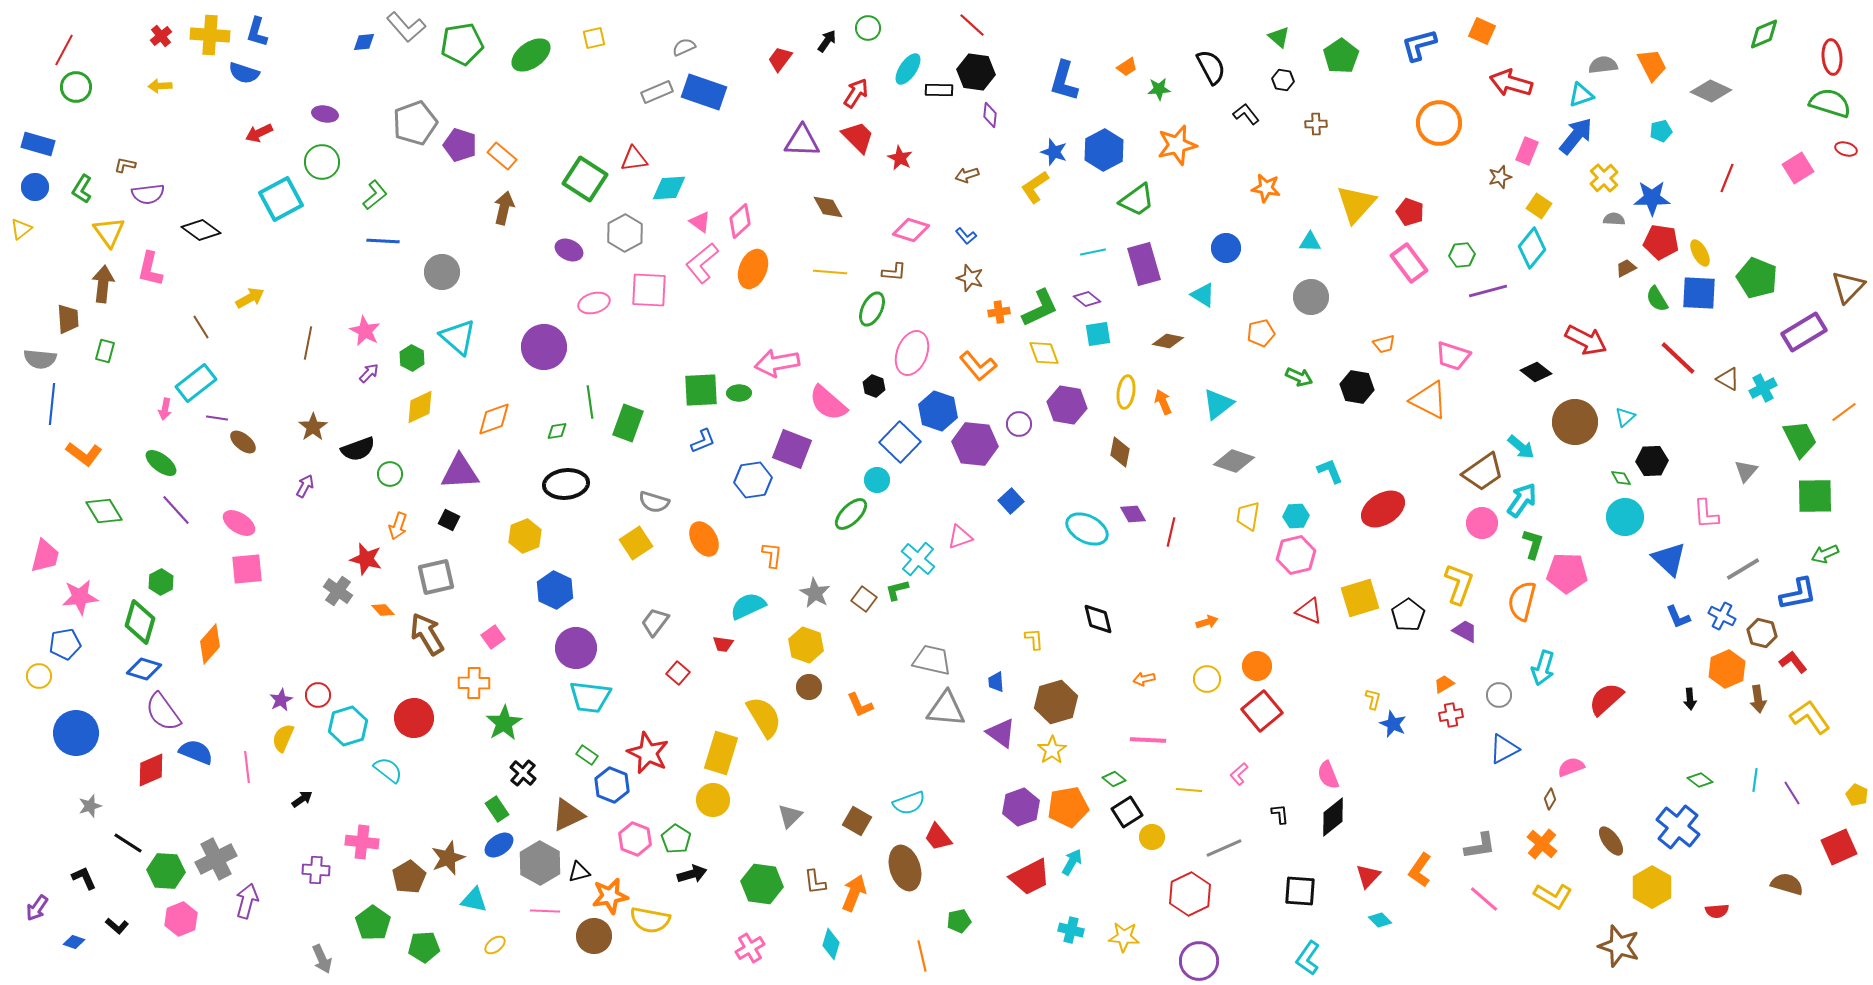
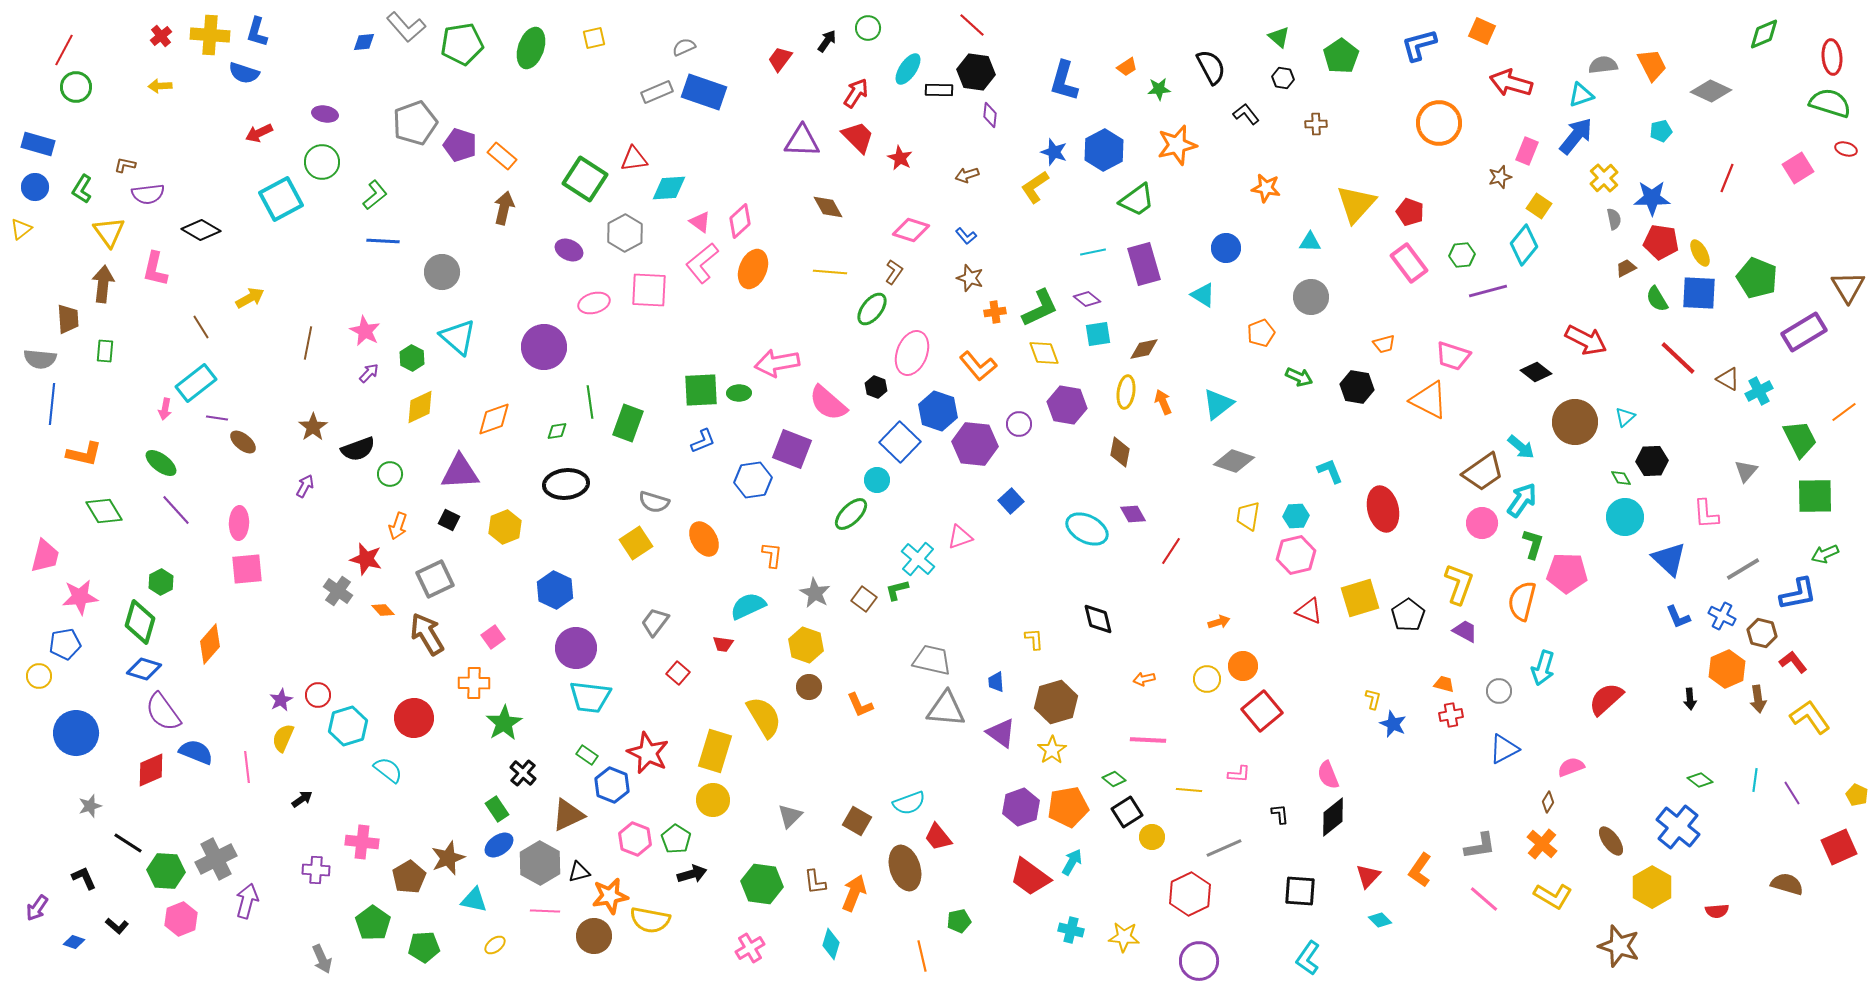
green ellipse at (531, 55): moved 7 px up; rotated 36 degrees counterclockwise
black hexagon at (1283, 80): moved 2 px up
gray semicircle at (1614, 219): rotated 75 degrees clockwise
black diamond at (201, 230): rotated 6 degrees counterclockwise
cyan diamond at (1532, 248): moved 8 px left, 3 px up
pink L-shape at (150, 269): moved 5 px right
brown L-shape at (894, 272): rotated 60 degrees counterclockwise
brown triangle at (1848, 287): rotated 15 degrees counterclockwise
green ellipse at (872, 309): rotated 12 degrees clockwise
orange cross at (999, 312): moved 4 px left
orange pentagon at (1261, 333): rotated 8 degrees counterclockwise
brown diamond at (1168, 341): moved 24 px left, 8 px down; rotated 24 degrees counterclockwise
green rectangle at (105, 351): rotated 10 degrees counterclockwise
black hexagon at (874, 386): moved 2 px right, 1 px down
cyan cross at (1763, 388): moved 4 px left, 3 px down
orange L-shape at (84, 454): rotated 24 degrees counterclockwise
red ellipse at (1383, 509): rotated 72 degrees counterclockwise
pink ellipse at (239, 523): rotated 60 degrees clockwise
red line at (1171, 532): moved 19 px down; rotated 20 degrees clockwise
yellow hexagon at (525, 536): moved 20 px left, 9 px up
gray square at (436, 577): moved 1 px left, 2 px down; rotated 12 degrees counterclockwise
orange arrow at (1207, 622): moved 12 px right
orange circle at (1257, 666): moved 14 px left
orange trapezoid at (1444, 684): rotated 45 degrees clockwise
gray circle at (1499, 695): moved 4 px up
yellow rectangle at (721, 753): moved 6 px left, 2 px up
pink L-shape at (1239, 774): rotated 135 degrees counterclockwise
brown diamond at (1550, 799): moved 2 px left, 3 px down
red trapezoid at (1030, 877): rotated 63 degrees clockwise
